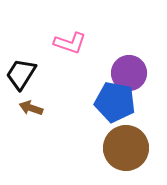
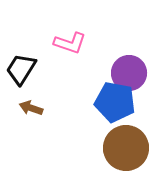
black trapezoid: moved 5 px up
